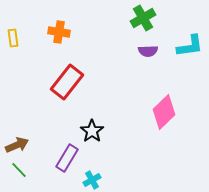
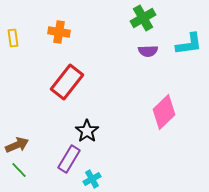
cyan L-shape: moved 1 px left, 2 px up
black star: moved 5 px left
purple rectangle: moved 2 px right, 1 px down
cyan cross: moved 1 px up
